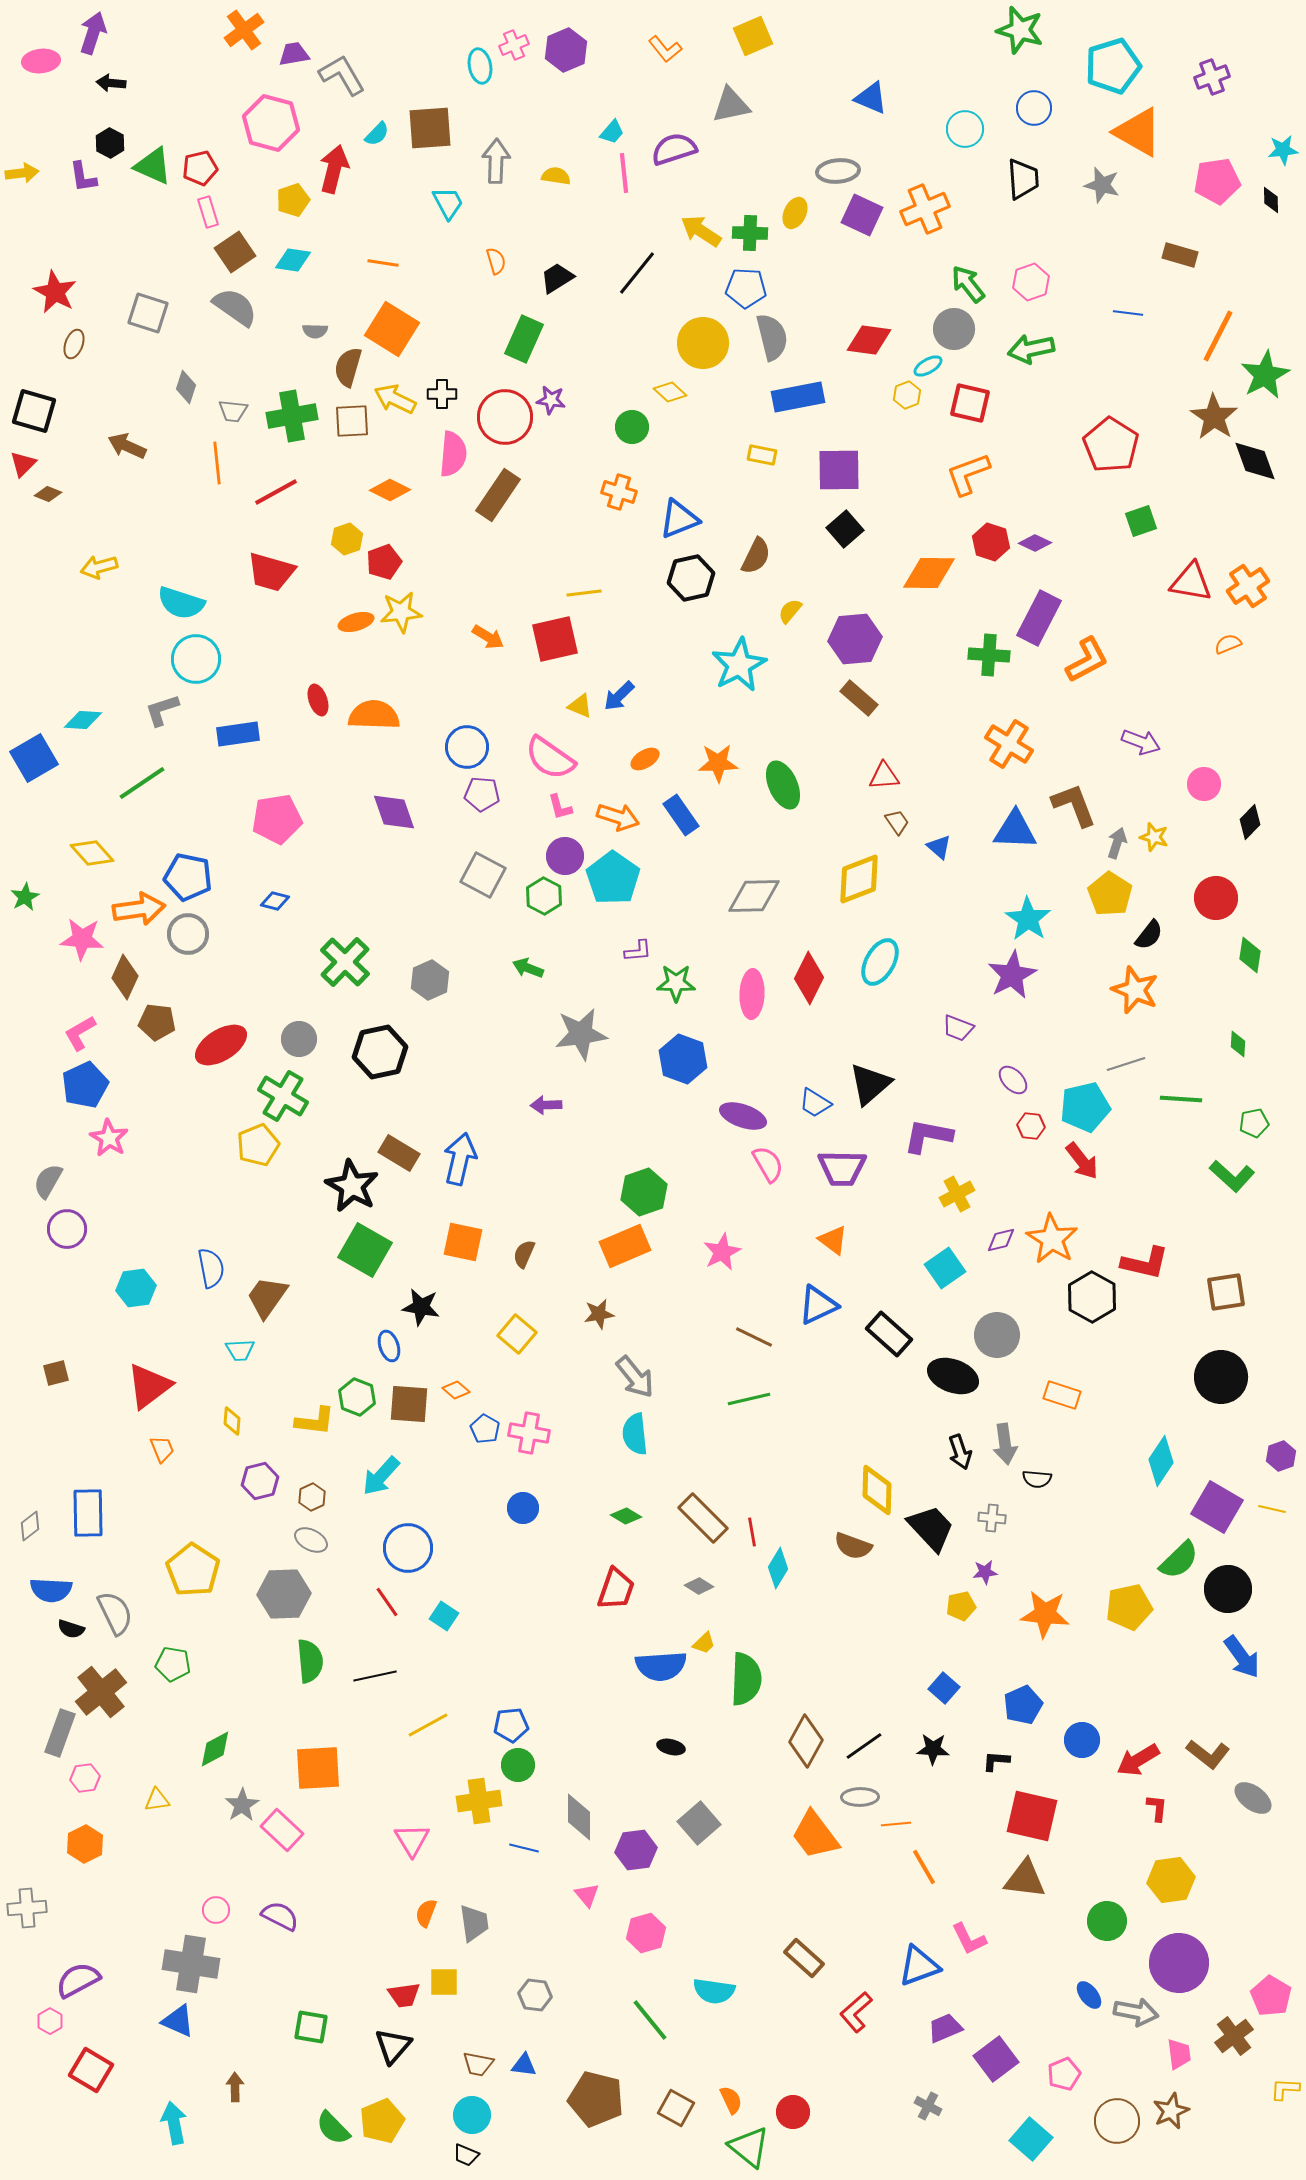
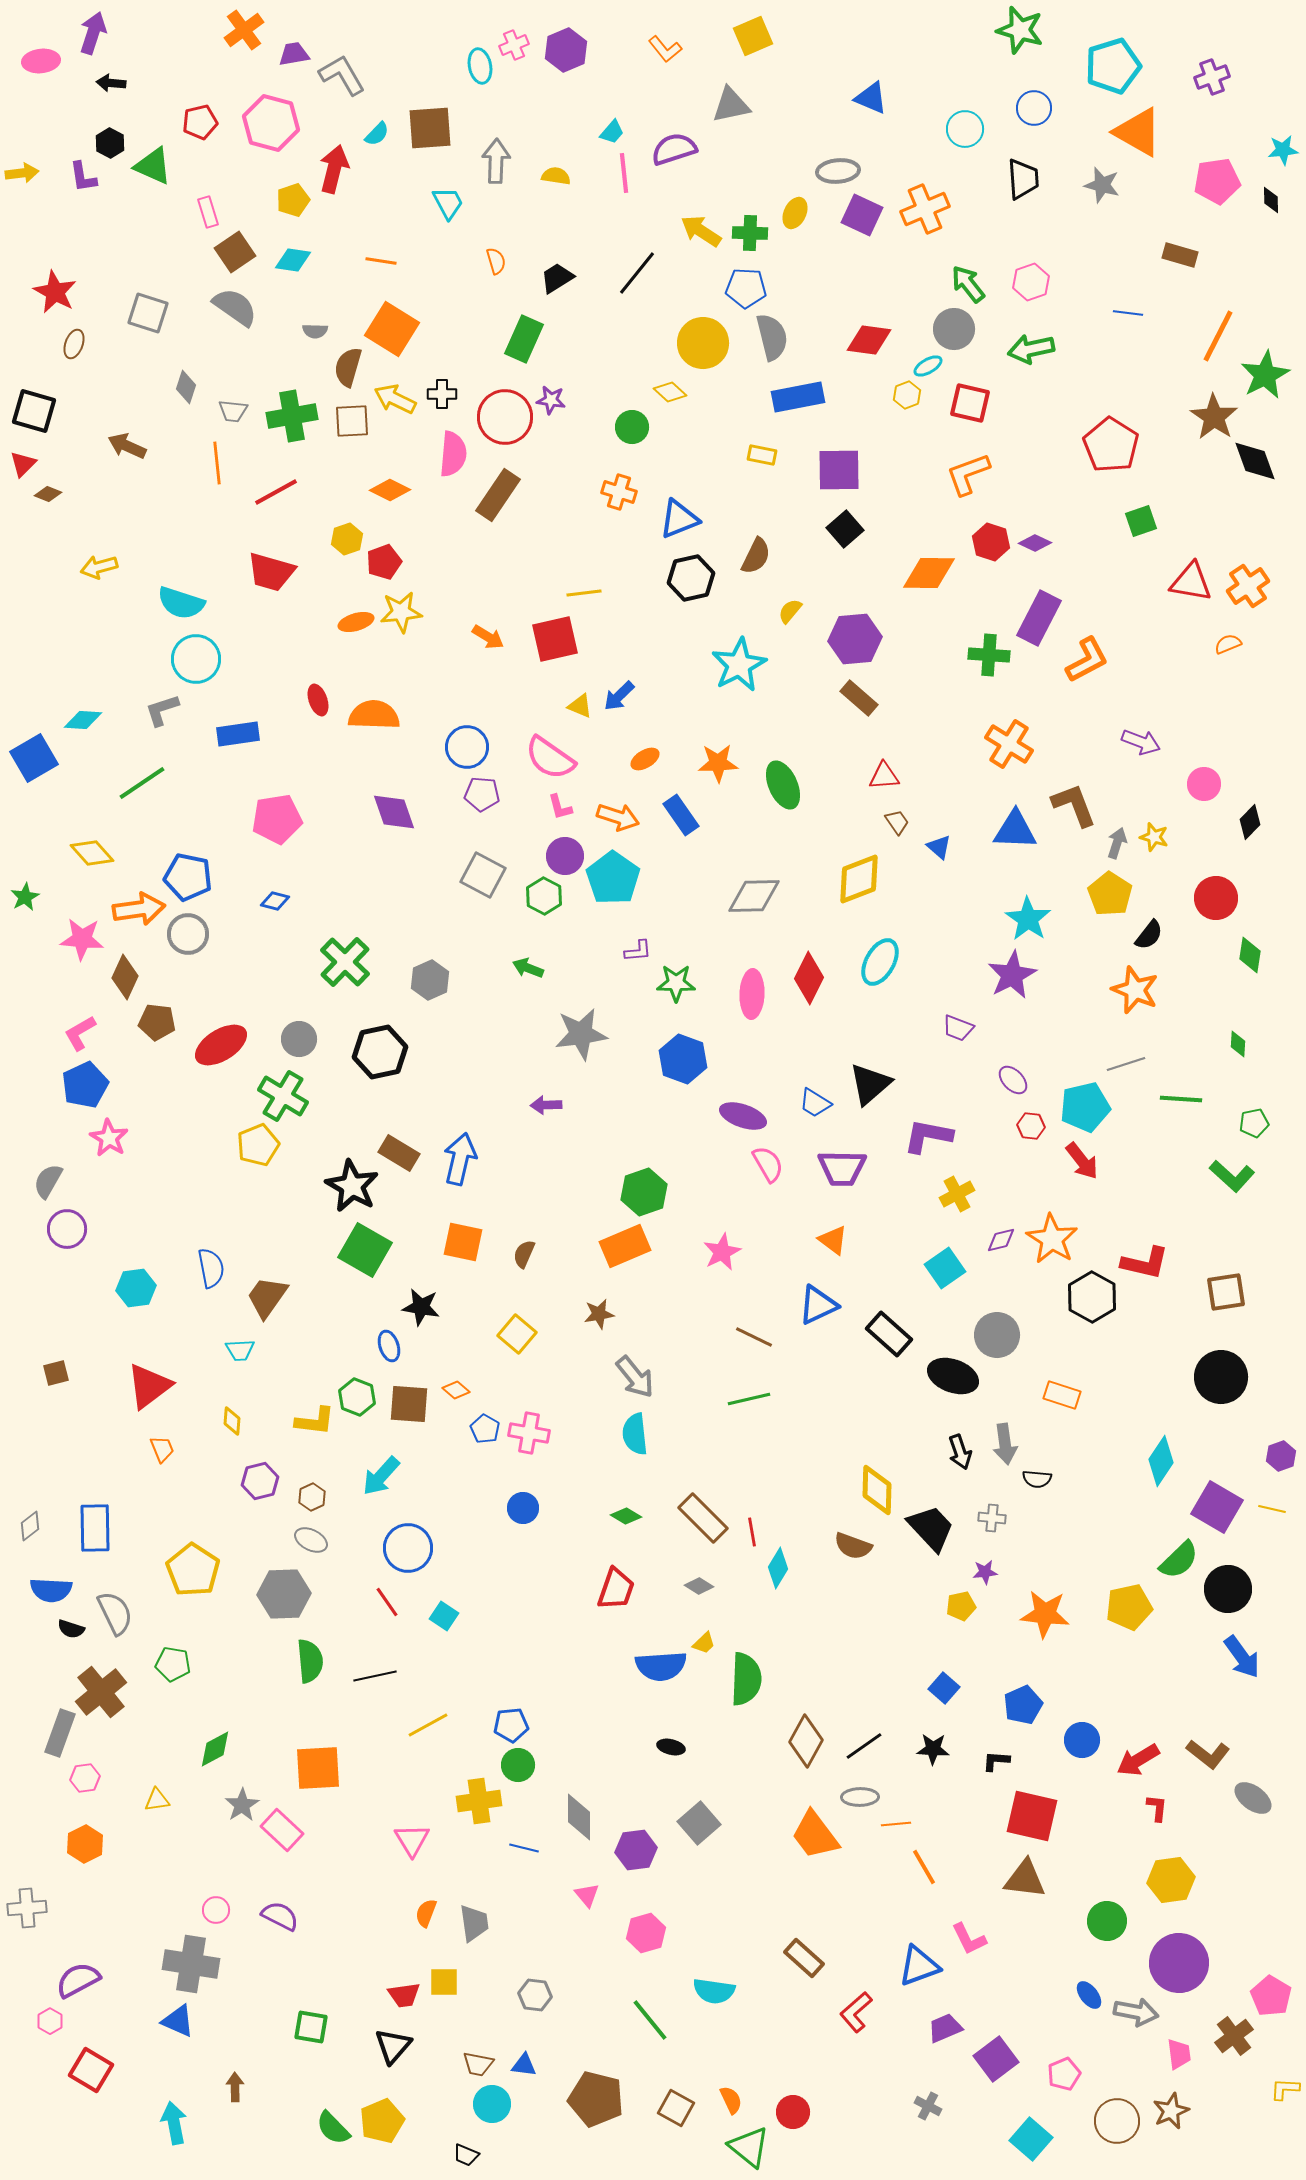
red pentagon at (200, 168): moved 46 px up
orange line at (383, 263): moved 2 px left, 2 px up
blue rectangle at (88, 1513): moved 7 px right, 15 px down
cyan circle at (472, 2115): moved 20 px right, 11 px up
